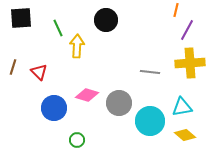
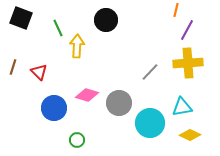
black square: rotated 25 degrees clockwise
yellow cross: moved 2 px left
gray line: rotated 54 degrees counterclockwise
cyan circle: moved 2 px down
yellow diamond: moved 5 px right; rotated 15 degrees counterclockwise
